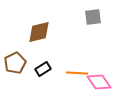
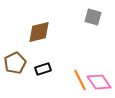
gray square: rotated 24 degrees clockwise
black rectangle: rotated 14 degrees clockwise
orange line: moved 3 px right, 7 px down; rotated 60 degrees clockwise
